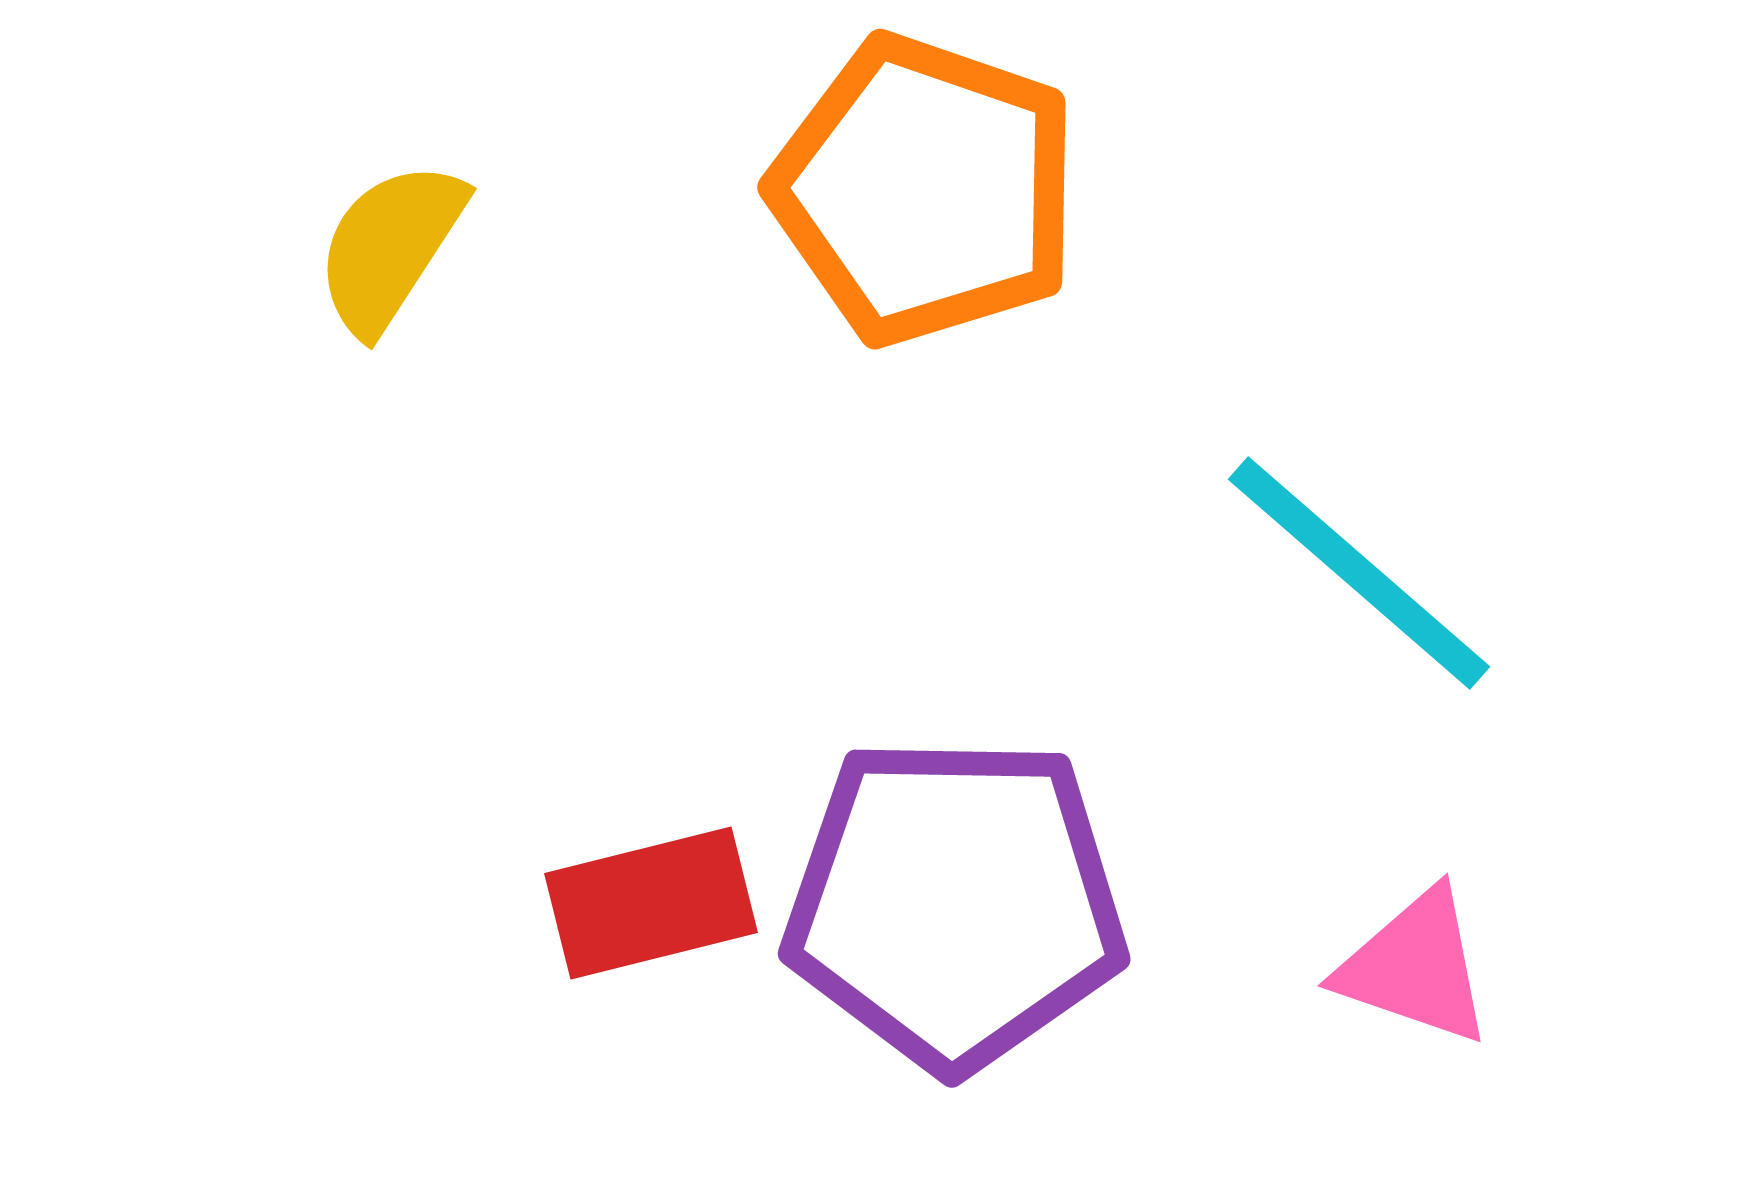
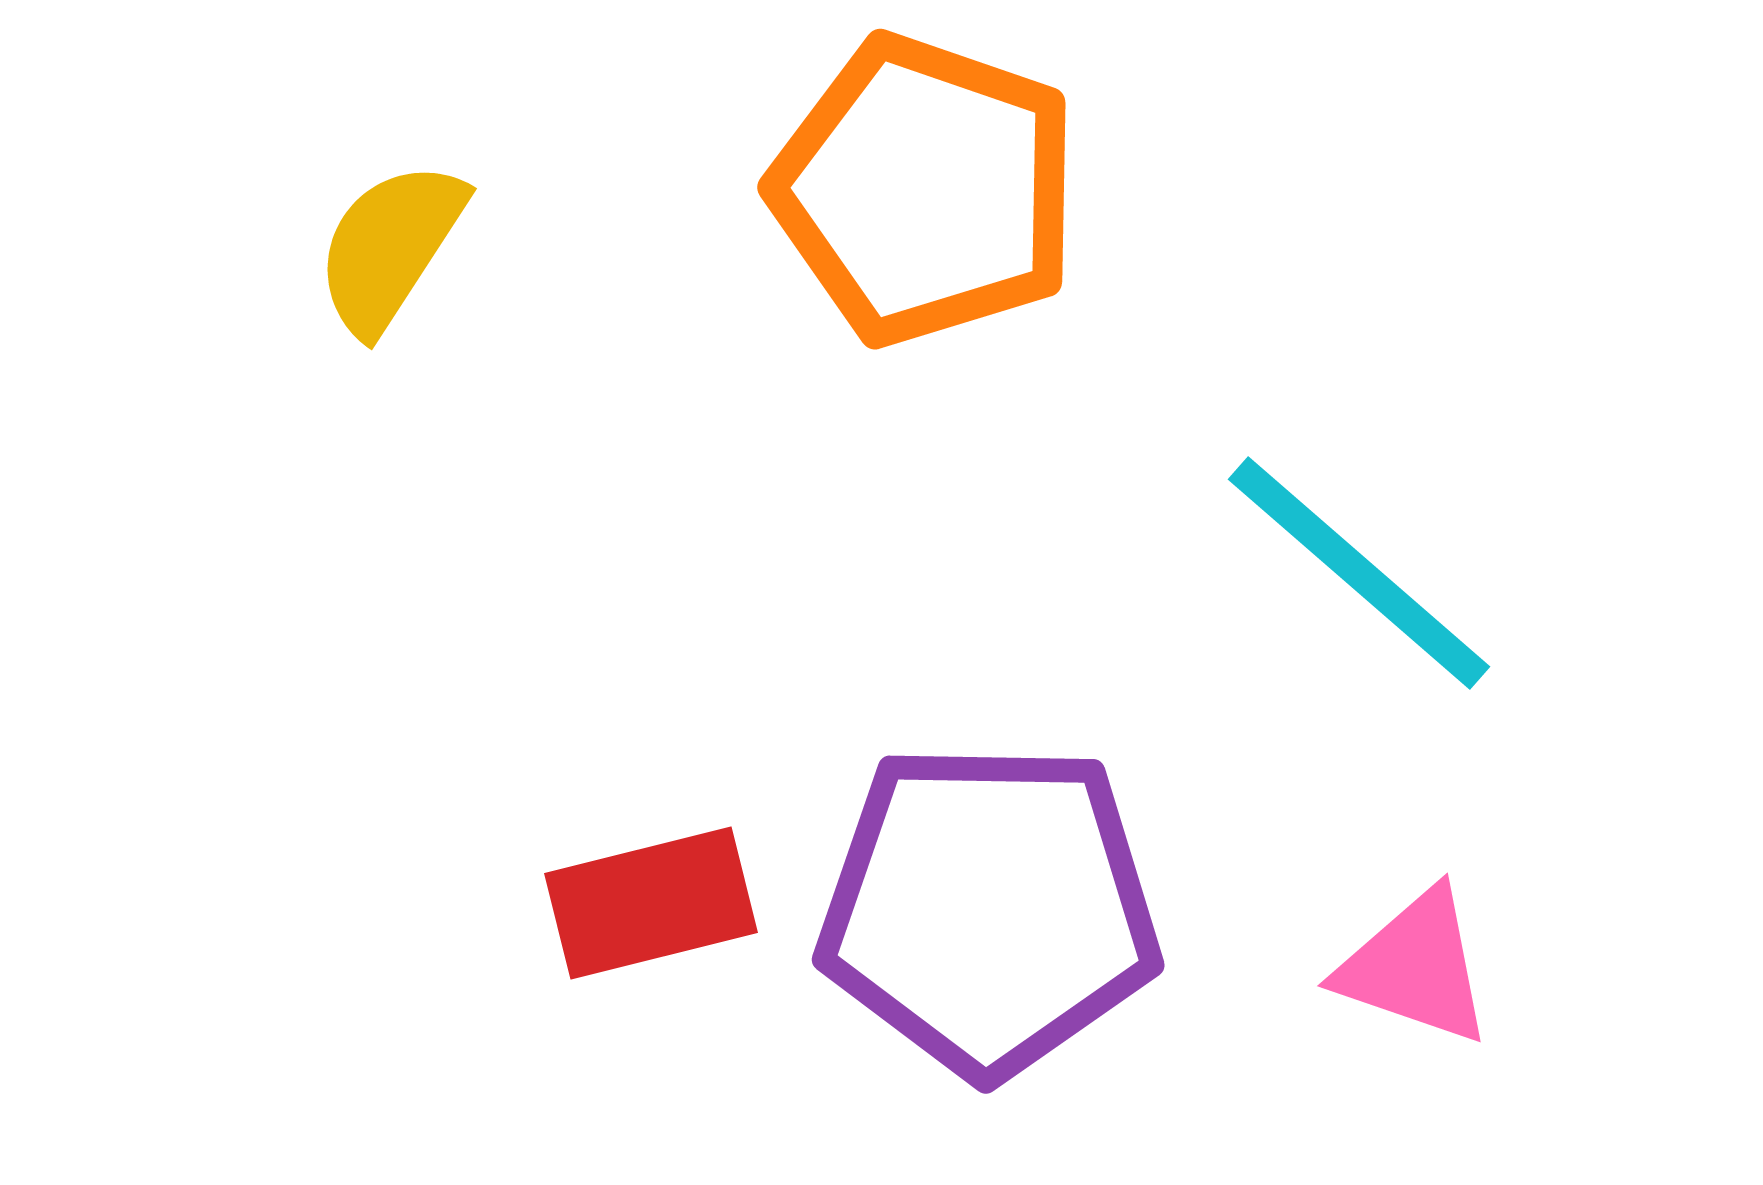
purple pentagon: moved 34 px right, 6 px down
